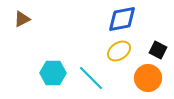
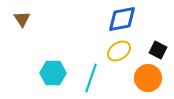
brown triangle: rotated 36 degrees counterclockwise
cyan line: rotated 64 degrees clockwise
